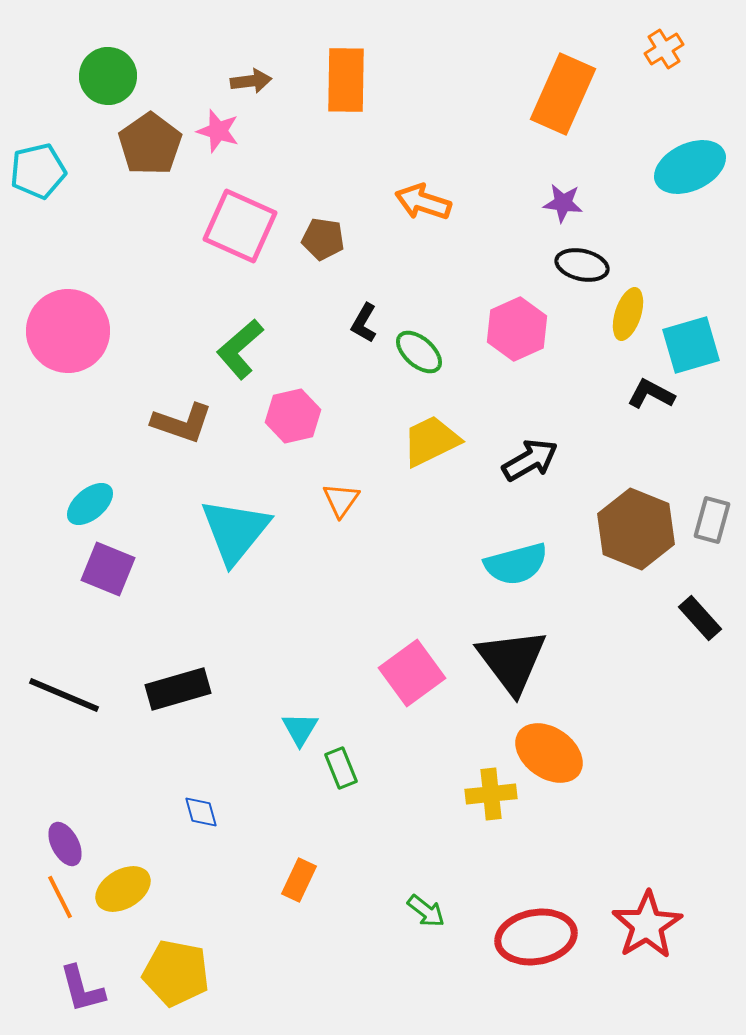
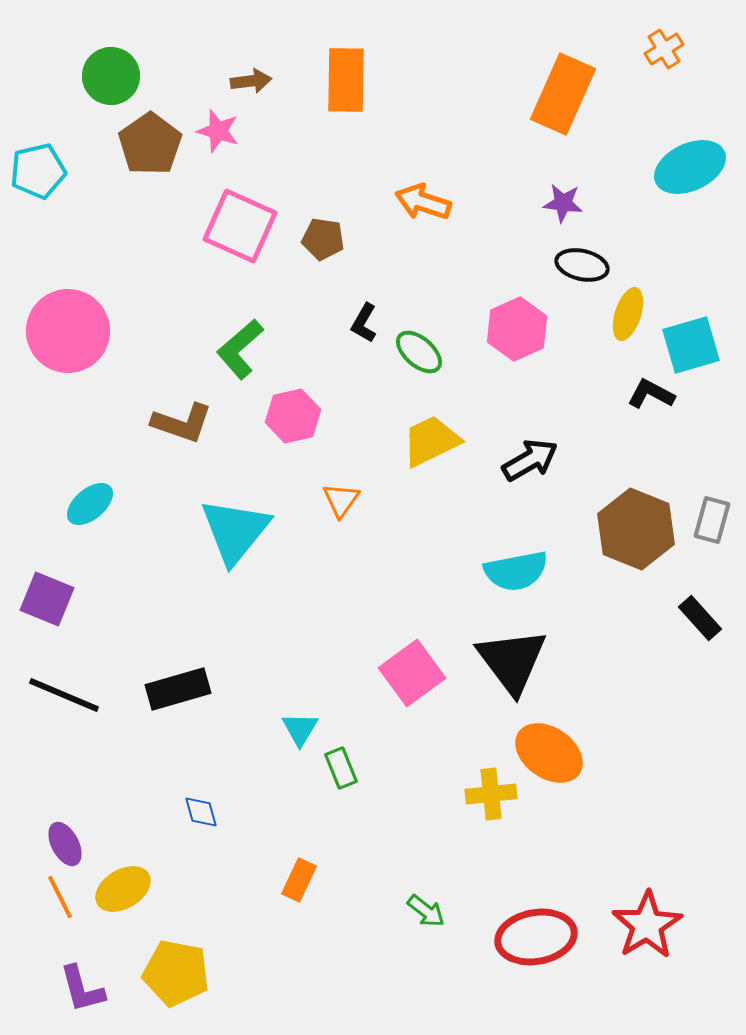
green circle at (108, 76): moved 3 px right
cyan semicircle at (516, 564): moved 7 px down; rotated 4 degrees clockwise
purple square at (108, 569): moved 61 px left, 30 px down
